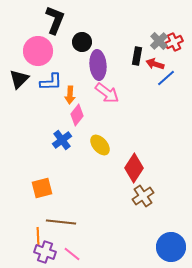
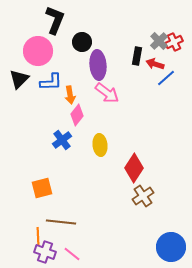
orange arrow: rotated 12 degrees counterclockwise
yellow ellipse: rotated 35 degrees clockwise
